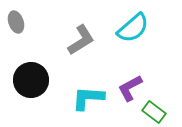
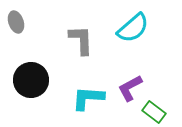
gray L-shape: rotated 60 degrees counterclockwise
